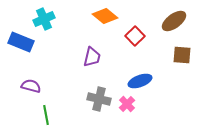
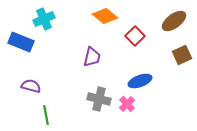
brown square: rotated 30 degrees counterclockwise
